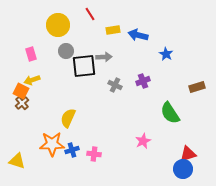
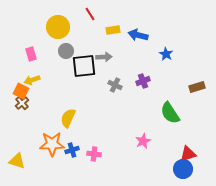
yellow circle: moved 2 px down
